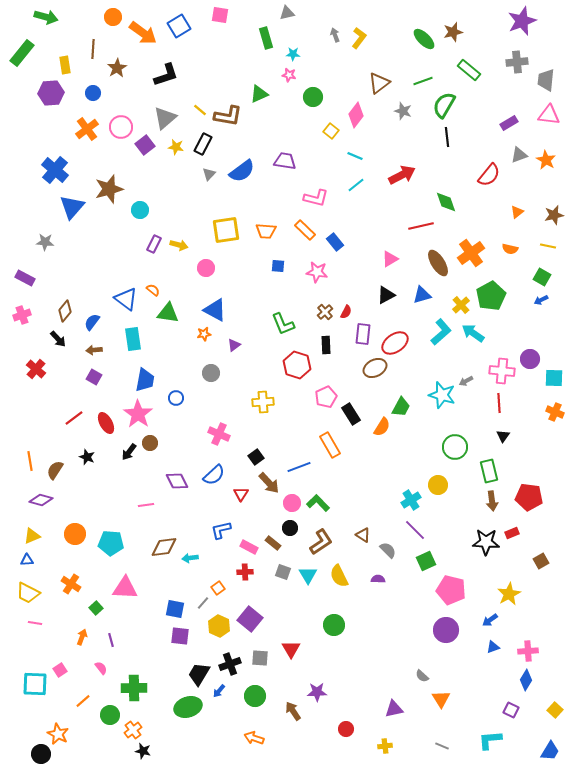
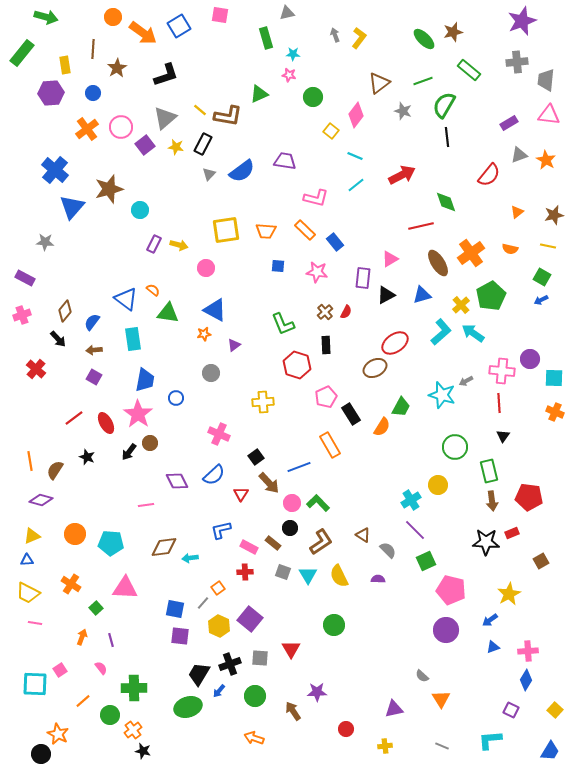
purple rectangle at (363, 334): moved 56 px up
